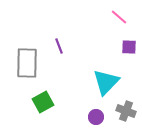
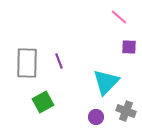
purple line: moved 15 px down
